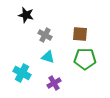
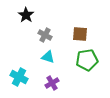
black star: rotated 21 degrees clockwise
green pentagon: moved 2 px right, 1 px down; rotated 10 degrees counterclockwise
cyan cross: moved 3 px left, 4 px down
purple cross: moved 2 px left
